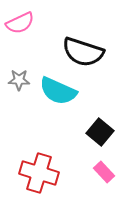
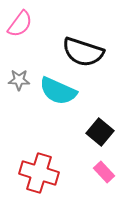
pink semicircle: moved 1 px down; rotated 28 degrees counterclockwise
